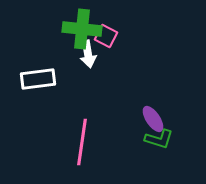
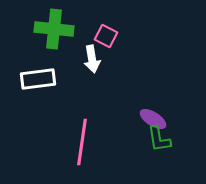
green cross: moved 28 px left
white arrow: moved 4 px right, 5 px down
purple ellipse: rotated 24 degrees counterclockwise
green L-shape: rotated 64 degrees clockwise
